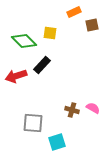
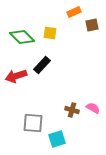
green diamond: moved 2 px left, 4 px up
cyan square: moved 3 px up
